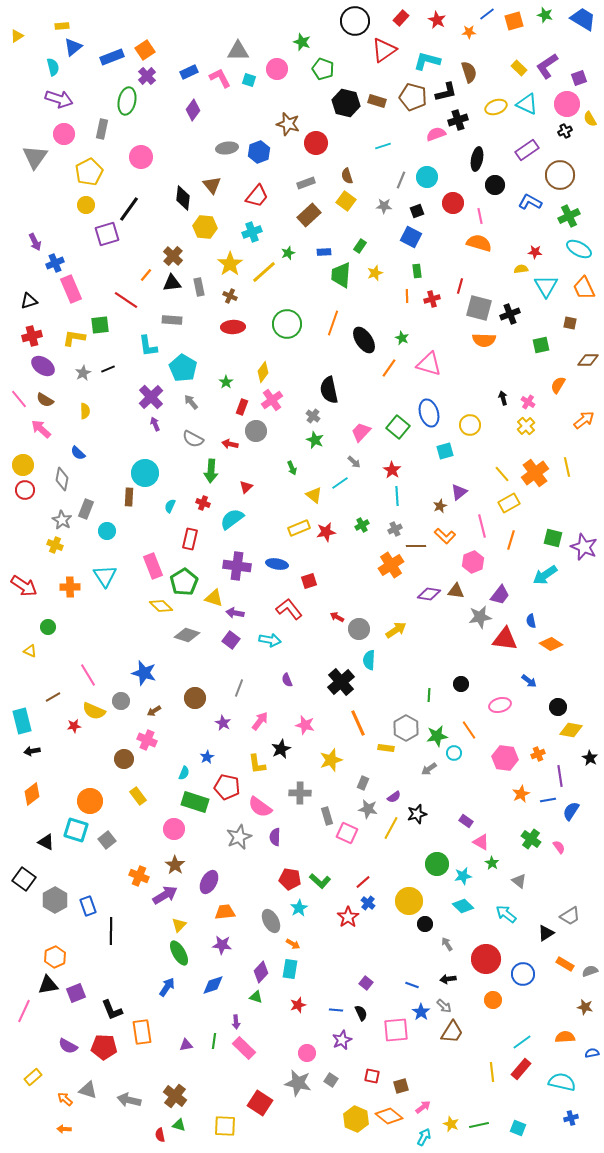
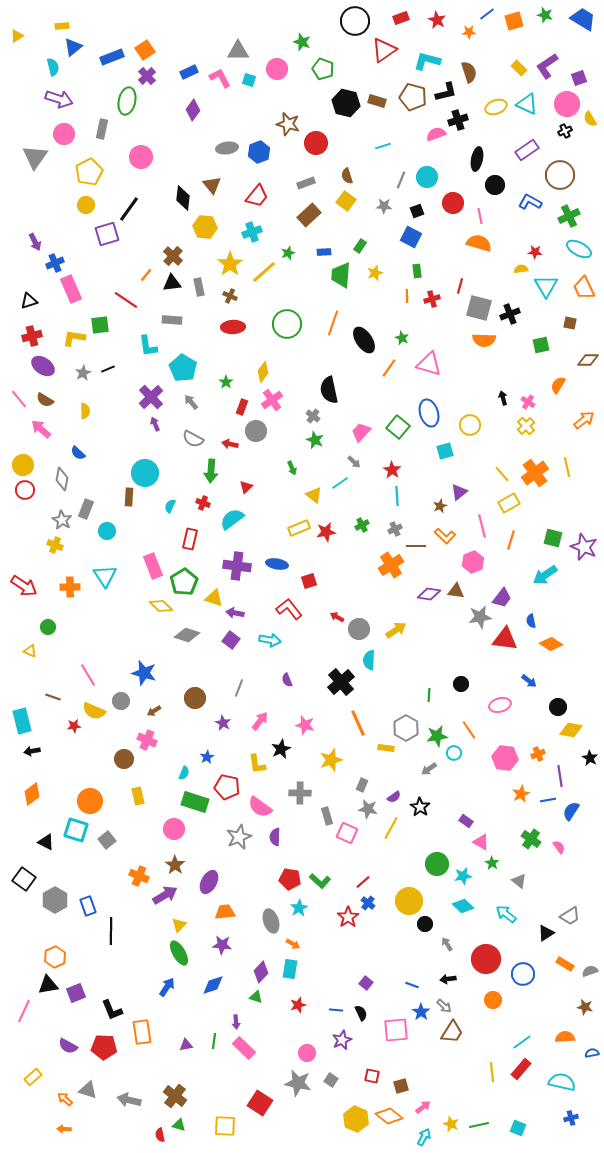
red rectangle at (401, 18): rotated 28 degrees clockwise
purple trapezoid at (500, 595): moved 2 px right, 3 px down
brown line at (53, 697): rotated 49 degrees clockwise
gray rectangle at (363, 783): moved 1 px left, 2 px down
yellow rectangle at (138, 796): rotated 24 degrees clockwise
black star at (417, 814): moved 3 px right, 7 px up; rotated 24 degrees counterclockwise
gray ellipse at (271, 921): rotated 10 degrees clockwise
